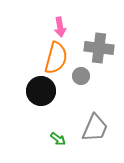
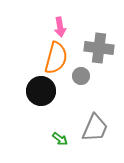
green arrow: moved 2 px right
